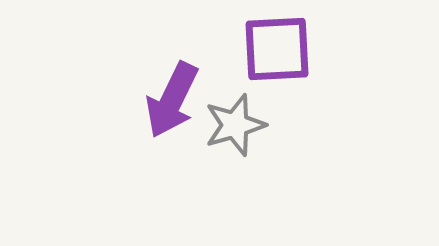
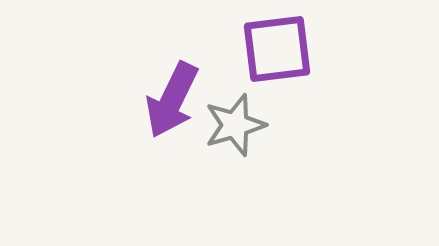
purple square: rotated 4 degrees counterclockwise
